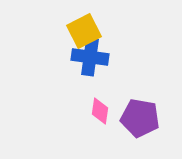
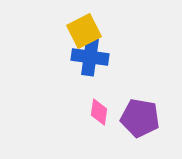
pink diamond: moved 1 px left, 1 px down
